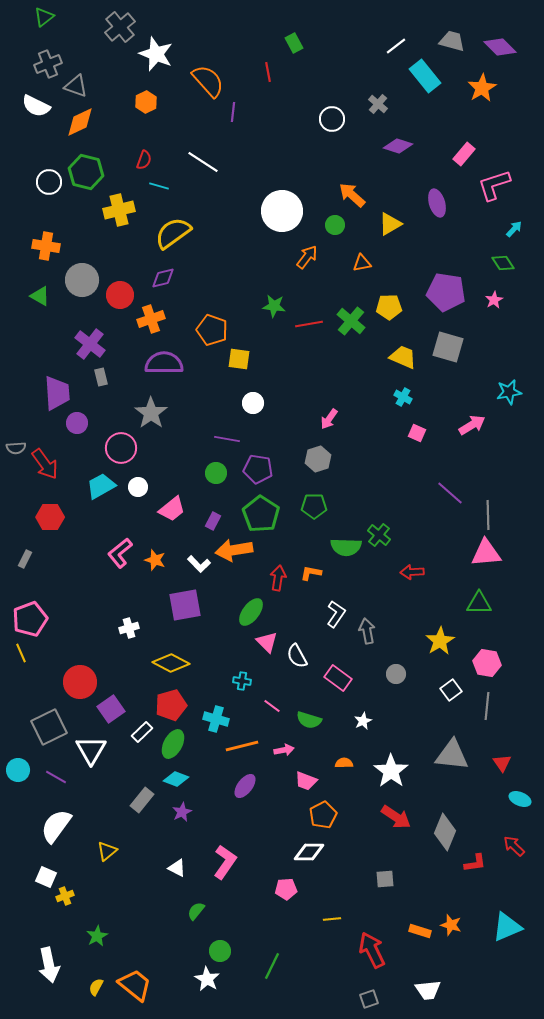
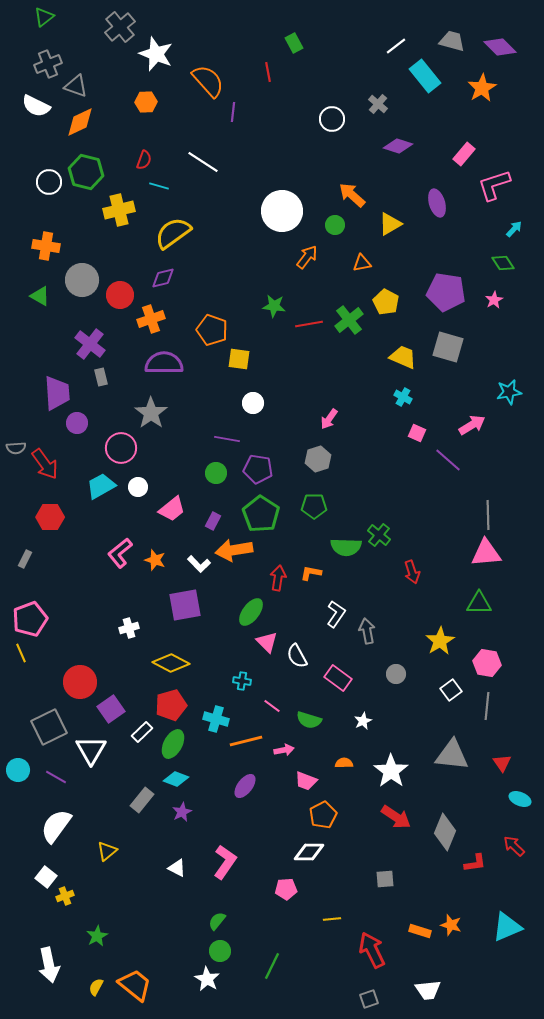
orange hexagon at (146, 102): rotated 25 degrees clockwise
yellow pentagon at (389, 307): moved 3 px left, 5 px up; rotated 30 degrees clockwise
green cross at (351, 321): moved 2 px left, 1 px up; rotated 12 degrees clockwise
purple line at (450, 493): moved 2 px left, 33 px up
red arrow at (412, 572): rotated 105 degrees counterclockwise
orange line at (242, 746): moved 4 px right, 5 px up
white square at (46, 877): rotated 15 degrees clockwise
green semicircle at (196, 911): moved 21 px right, 10 px down
